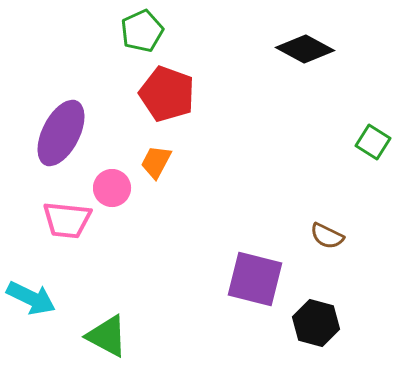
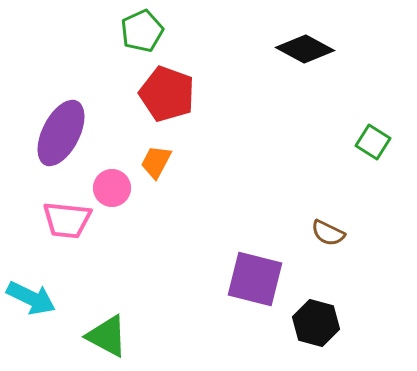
brown semicircle: moved 1 px right, 3 px up
